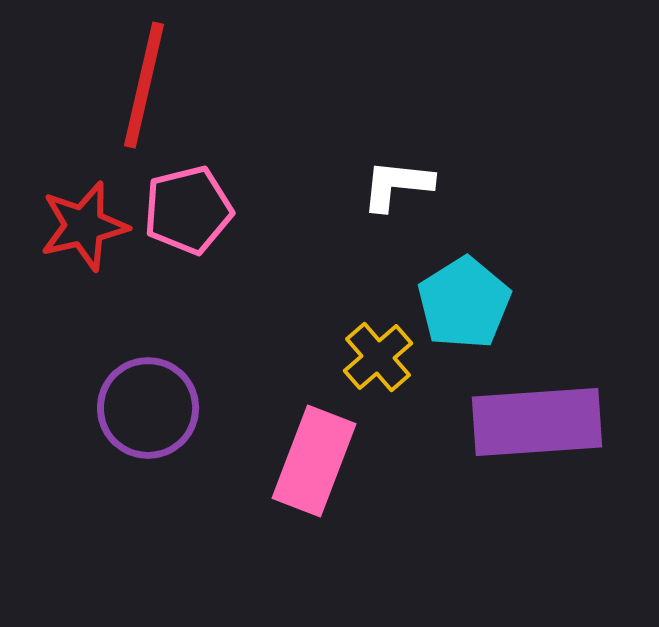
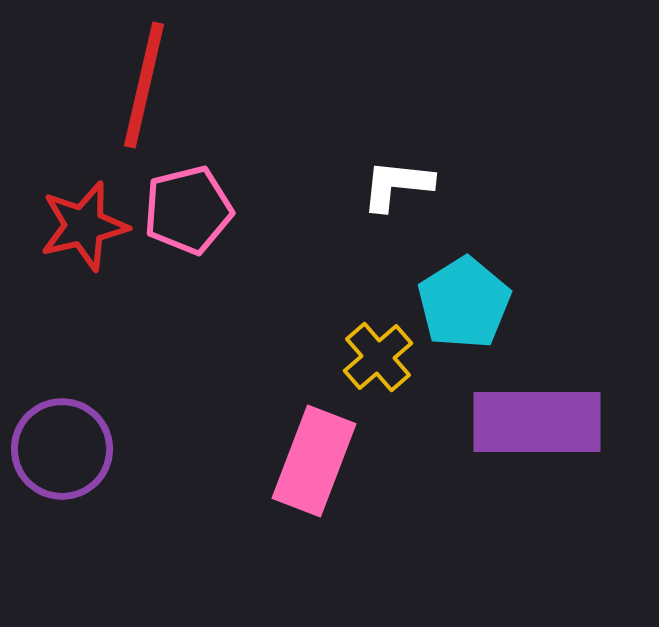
purple circle: moved 86 px left, 41 px down
purple rectangle: rotated 4 degrees clockwise
